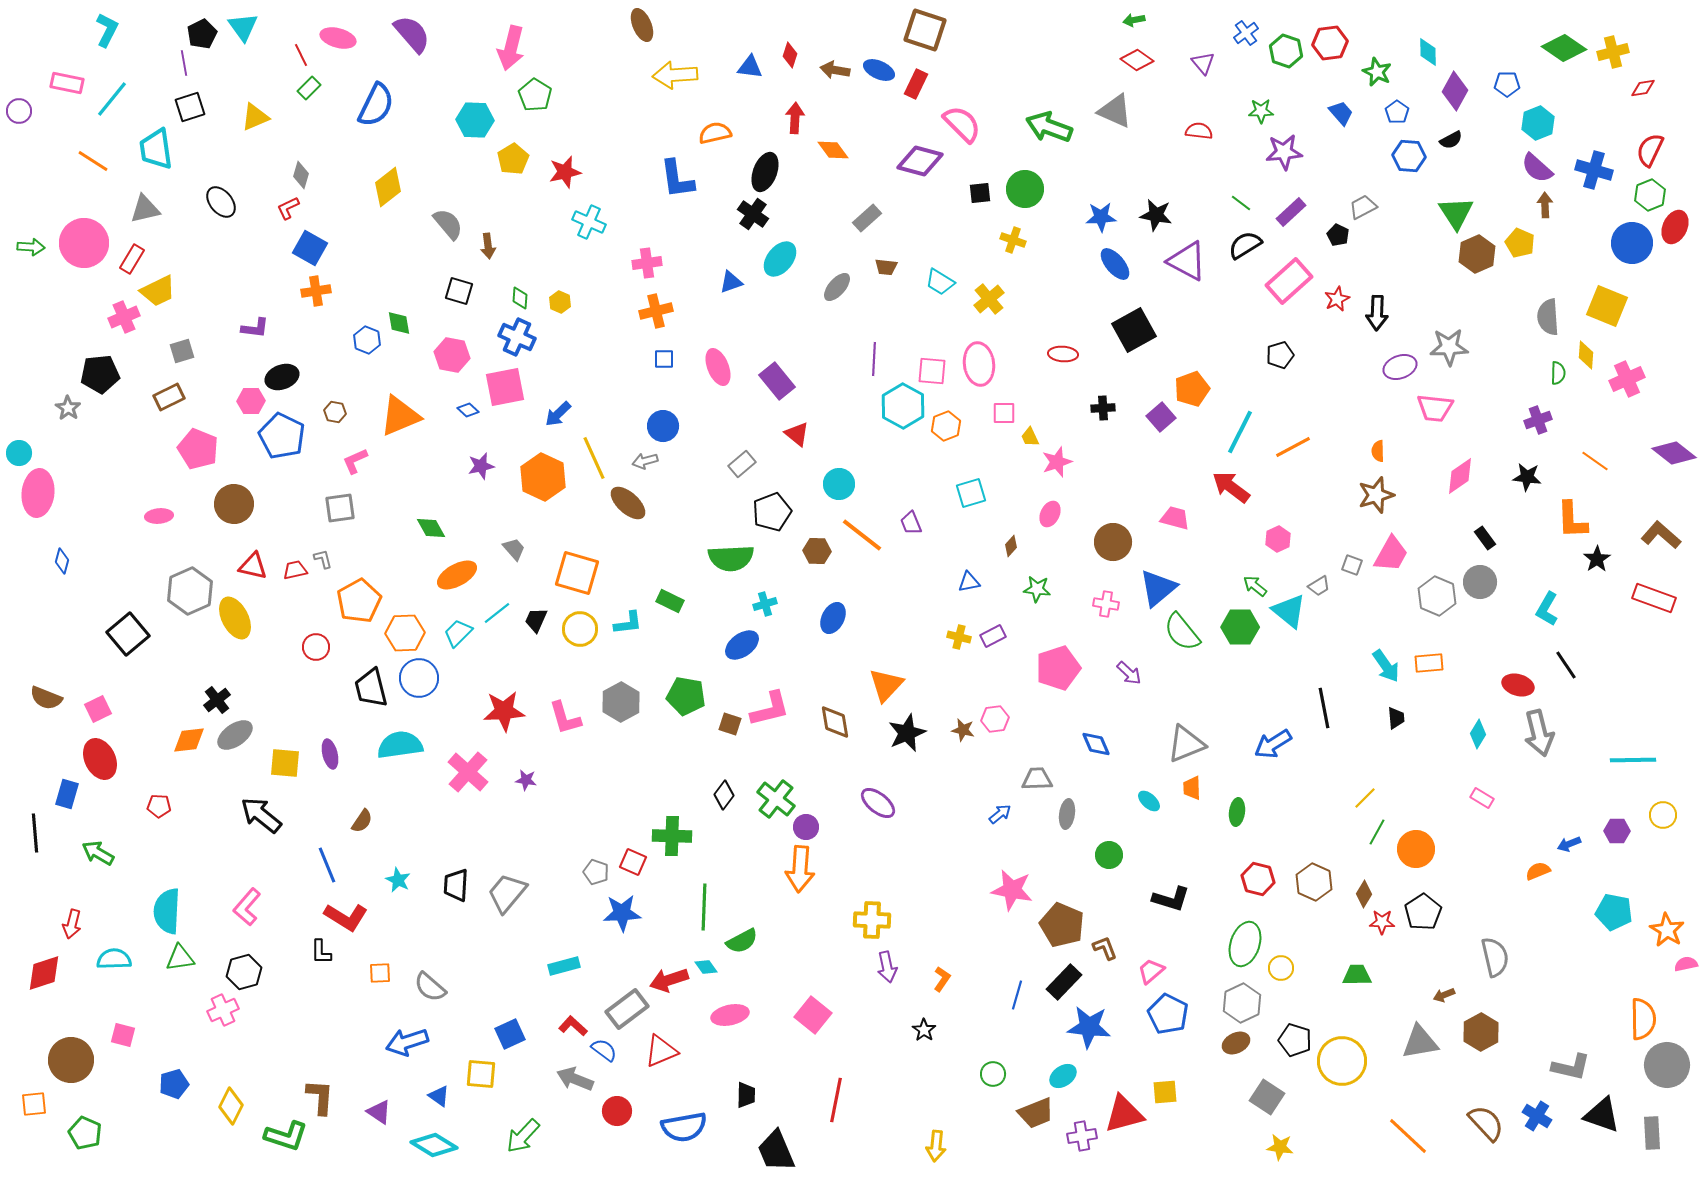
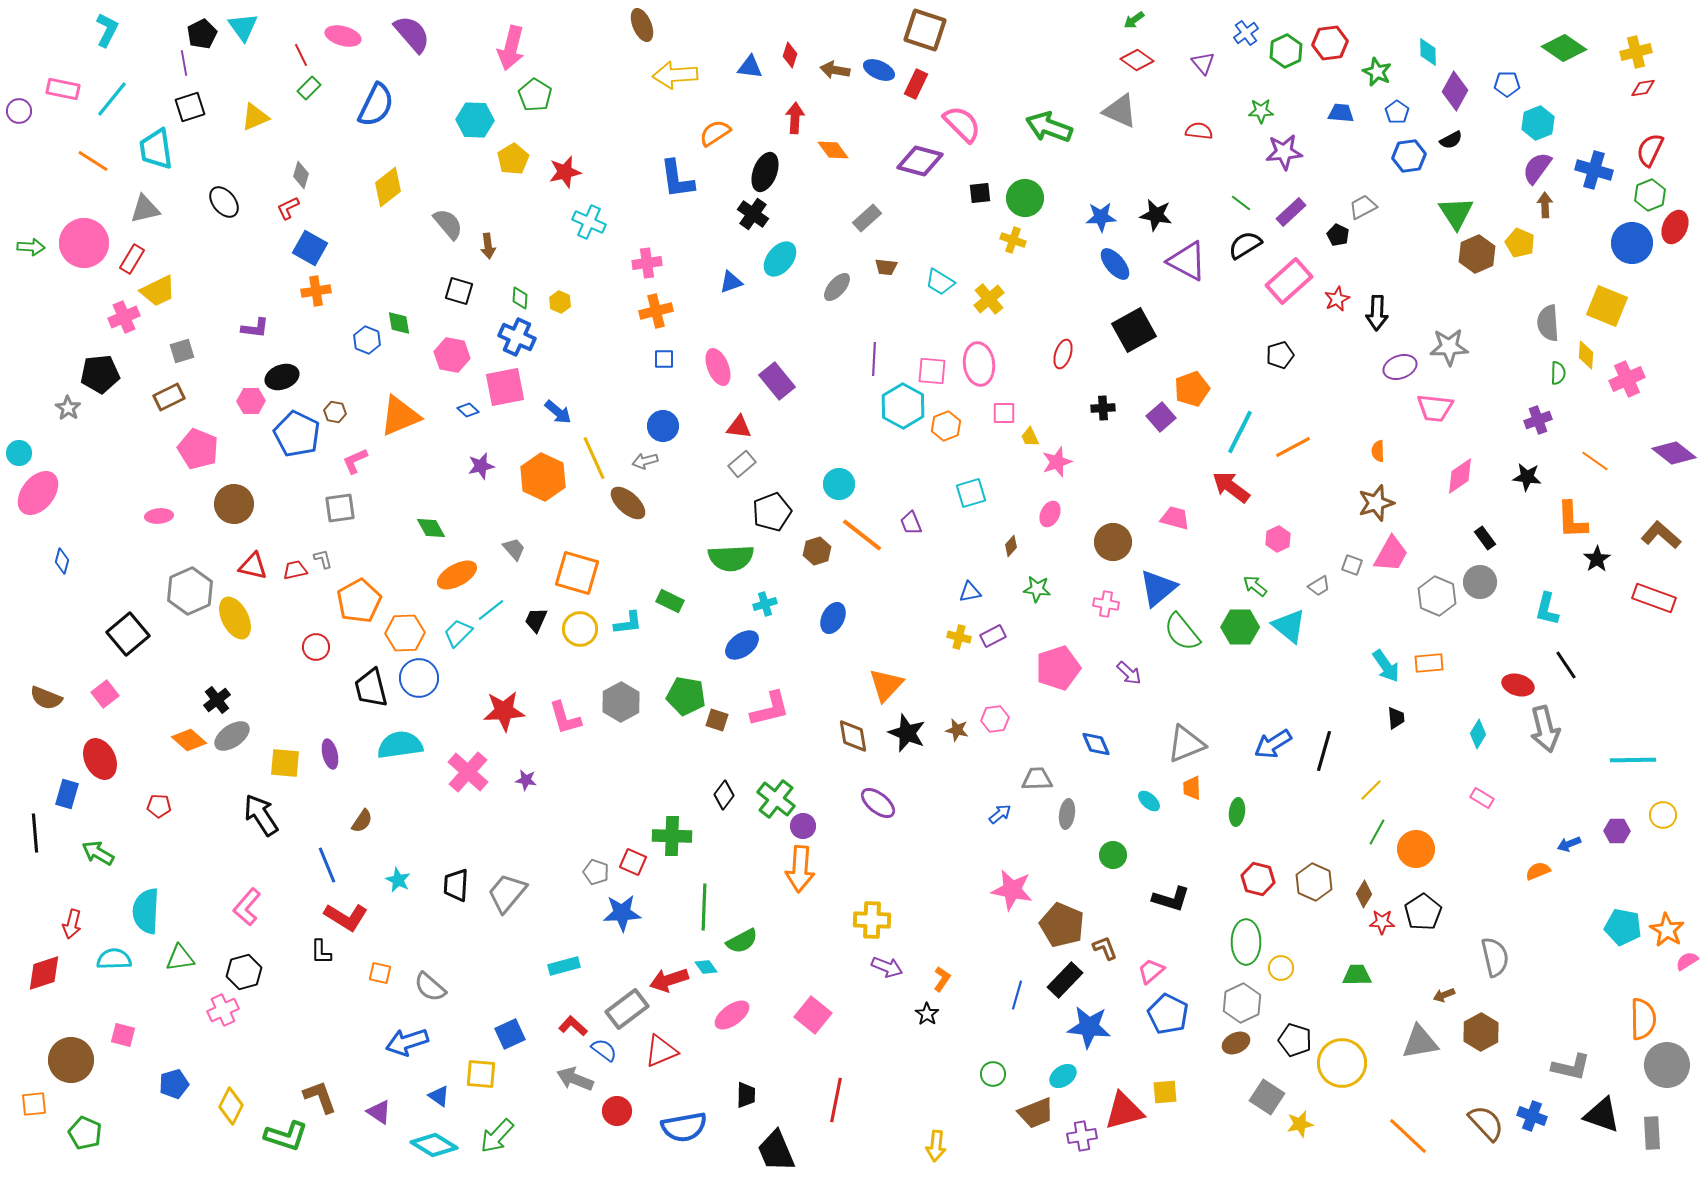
green arrow at (1134, 20): rotated 25 degrees counterclockwise
pink ellipse at (338, 38): moved 5 px right, 2 px up
green hexagon at (1286, 51): rotated 16 degrees clockwise
yellow cross at (1613, 52): moved 23 px right
pink rectangle at (67, 83): moved 4 px left, 6 px down
gray triangle at (1115, 111): moved 5 px right
blue trapezoid at (1341, 113): rotated 44 degrees counterclockwise
orange semicircle at (715, 133): rotated 20 degrees counterclockwise
blue hexagon at (1409, 156): rotated 12 degrees counterclockwise
purple semicircle at (1537, 168): rotated 84 degrees clockwise
green circle at (1025, 189): moved 9 px down
black ellipse at (221, 202): moved 3 px right
gray semicircle at (1548, 317): moved 6 px down
red ellipse at (1063, 354): rotated 76 degrees counterclockwise
blue arrow at (558, 414): moved 2 px up; rotated 96 degrees counterclockwise
red triangle at (797, 434): moved 58 px left, 7 px up; rotated 32 degrees counterclockwise
blue pentagon at (282, 436): moved 15 px right, 2 px up
pink ellipse at (38, 493): rotated 33 degrees clockwise
brown star at (1376, 495): moved 8 px down
brown hexagon at (817, 551): rotated 20 degrees counterclockwise
blue triangle at (969, 582): moved 1 px right, 10 px down
cyan L-shape at (1547, 609): rotated 16 degrees counterclockwise
cyan triangle at (1289, 611): moved 15 px down
cyan line at (497, 613): moved 6 px left, 3 px up
black line at (1324, 708): moved 43 px down; rotated 27 degrees clockwise
pink square at (98, 709): moved 7 px right, 15 px up; rotated 12 degrees counterclockwise
brown diamond at (835, 722): moved 18 px right, 14 px down
brown square at (730, 724): moved 13 px left, 4 px up
brown star at (963, 730): moved 6 px left
black star at (907, 733): rotated 27 degrees counterclockwise
gray arrow at (1539, 733): moved 6 px right, 4 px up
gray ellipse at (235, 735): moved 3 px left, 1 px down
orange diamond at (189, 740): rotated 48 degrees clockwise
yellow line at (1365, 798): moved 6 px right, 8 px up
black arrow at (261, 815): rotated 18 degrees clockwise
purple circle at (806, 827): moved 3 px left, 1 px up
green circle at (1109, 855): moved 4 px right
cyan semicircle at (167, 911): moved 21 px left
cyan pentagon at (1614, 912): moved 9 px right, 15 px down
green ellipse at (1245, 944): moved 1 px right, 2 px up; rotated 18 degrees counterclockwise
pink semicircle at (1686, 964): moved 1 px right, 3 px up; rotated 20 degrees counterclockwise
purple arrow at (887, 967): rotated 56 degrees counterclockwise
orange square at (380, 973): rotated 15 degrees clockwise
black rectangle at (1064, 982): moved 1 px right, 2 px up
pink ellipse at (730, 1015): moved 2 px right; rotated 24 degrees counterclockwise
black star at (924, 1030): moved 3 px right, 16 px up
yellow circle at (1342, 1061): moved 2 px down
brown L-shape at (320, 1097): rotated 24 degrees counterclockwise
red triangle at (1124, 1114): moved 3 px up
blue cross at (1537, 1116): moved 5 px left; rotated 12 degrees counterclockwise
green arrow at (523, 1136): moved 26 px left
yellow star at (1280, 1147): moved 20 px right, 23 px up; rotated 20 degrees counterclockwise
